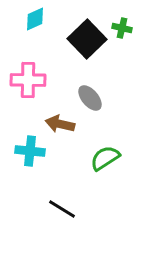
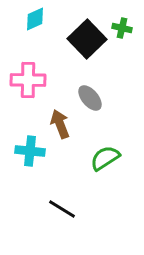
brown arrow: rotated 56 degrees clockwise
